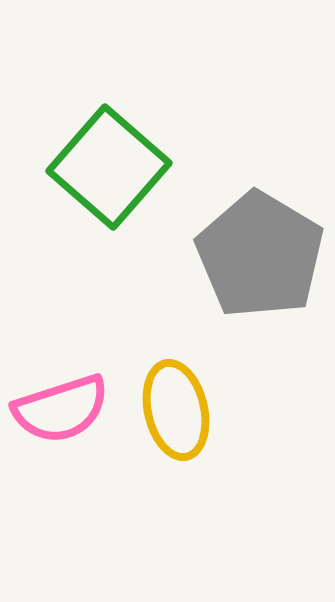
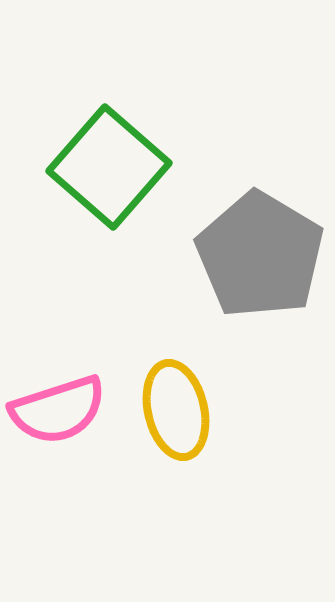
pink semicircle: moved 3 px left, 1 px down
